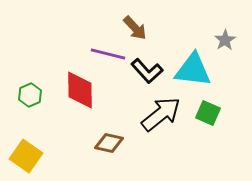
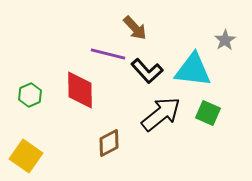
brown diamond: rotated 40 degrees counterclockwise
